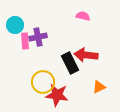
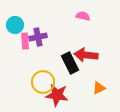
orange triangle: moved 1 px down
